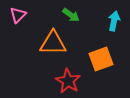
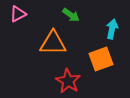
pink triangle: moved 1 px up; rotated 18 degrees clockwise
cyan arrow: moved 2 px left, 8 px down
